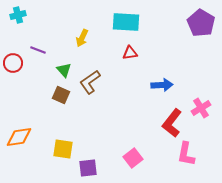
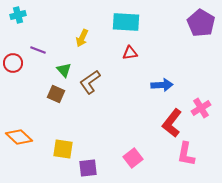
brown square: moved 5 px left, 1 px up
orange diamond: rotated 52 degrees clockwise
